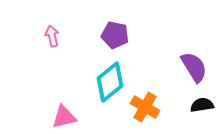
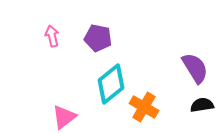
purple pentagon: moved 17 px left, 3 px down
purple semicircle: moved 1 px right, 1 px down
cyan diamond: moved 1 px right, 2 px down
orange cross: moved 1 px left
pink triangle: rotated 24 degrees counterclockwise
